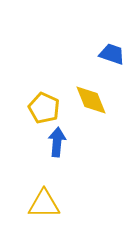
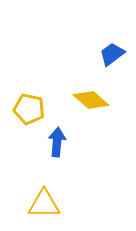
blue trapezoid: rotated 56 degrees counterclockwise
yellow diamond: rotated 27 degrees counterclockwise
yellow pentagon: moved 15 px left, 1 px down; rotated 12 degrees counterclockwise
